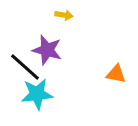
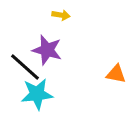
yellow arrow: moved 3 px left
